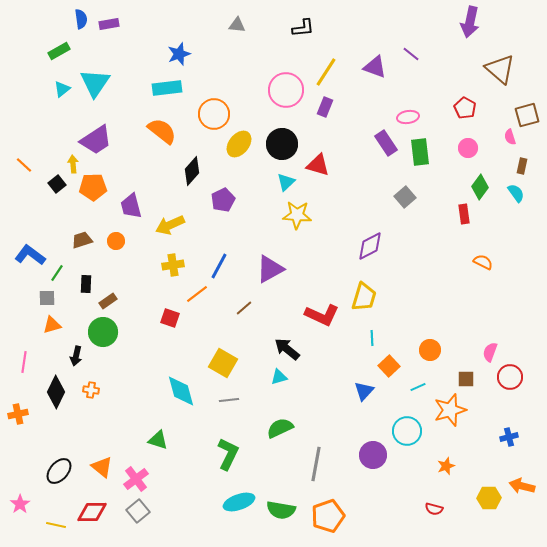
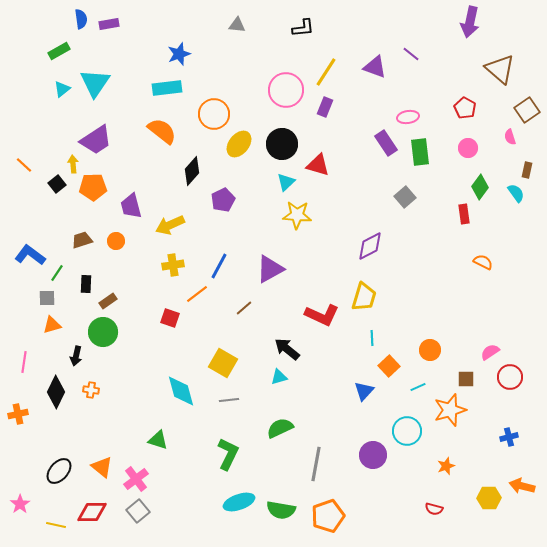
brown square at (527, 115): moved 5 px up; rotated 20 degrees counterclockwise
brown rectangle at (522, 166): moved 5 px right, 4 px down
pink semicircle at (490, 352): rotated 36 degrees clockwise
